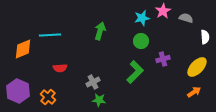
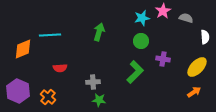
green arrow: moved 1 px left, 1 px down
purple cross: rotated 24 degrees clockwise
gray cross: rotated 24 degrees clockwise
